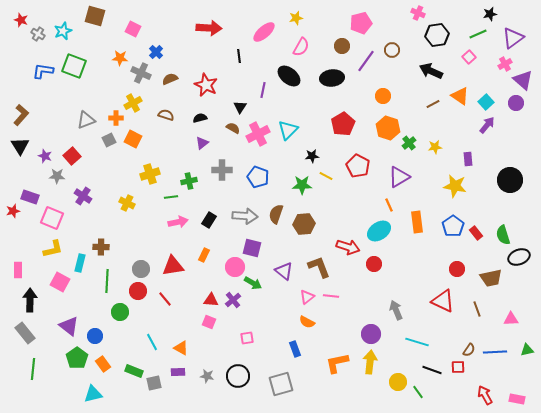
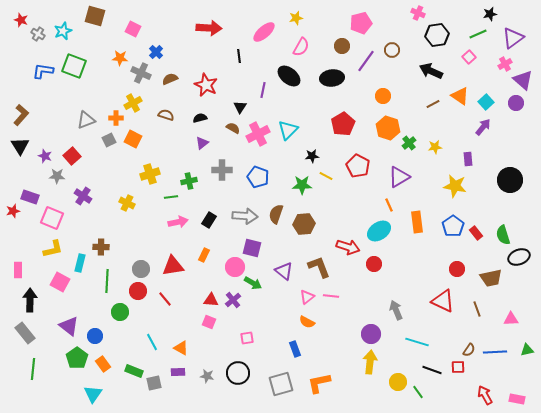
purple arrow at (487, 125): moved 4 px left, 2 px down
orange L-shape at (337, 363): moved 18 px left, 20 px down
black circle at (238, 376): moved 3 px up
cyan triangle at (93, 394): rotated 42 degrees counterclockwise
